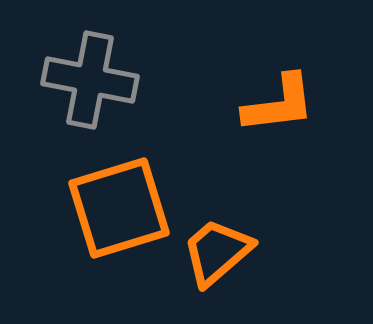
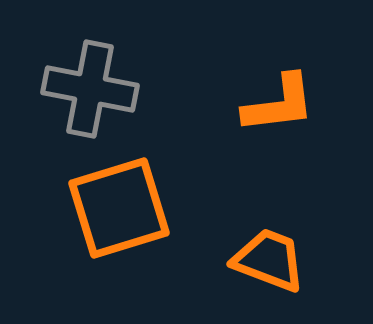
gray cross: moved 9 px down
orange trapezoid: moved 52 px right, 8 px down; rotated 62 degrees clockwise
